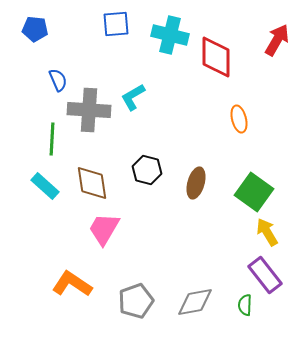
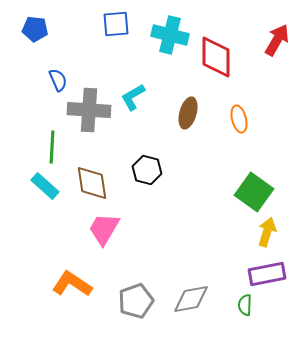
green line: moved 8 px down
brown ellipse: moved 8 px left, 70 px up
yellow arrow: rotated 48 degrees clockwise
purple rectangle: moved 2 px right, 1 px up; rotated 63 degrees counterclockwise
gray diamond: moved 4 px left, 3 px up
